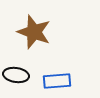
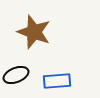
black ellipse: rotated 30 degrees counterclockwise
